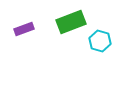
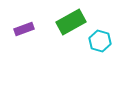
green rectangle: rotated 8 degrees counterclockwise
